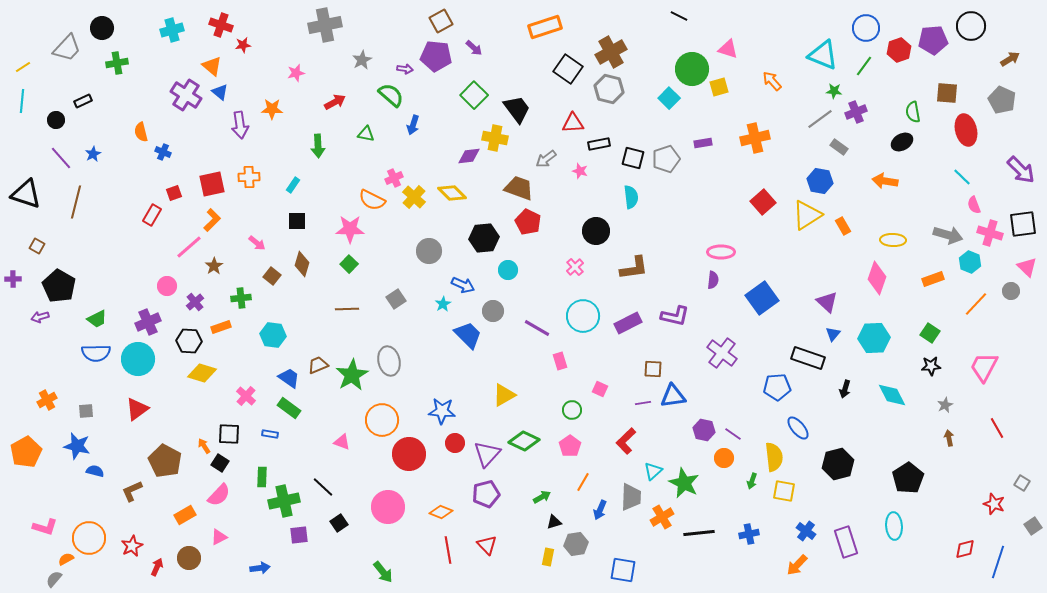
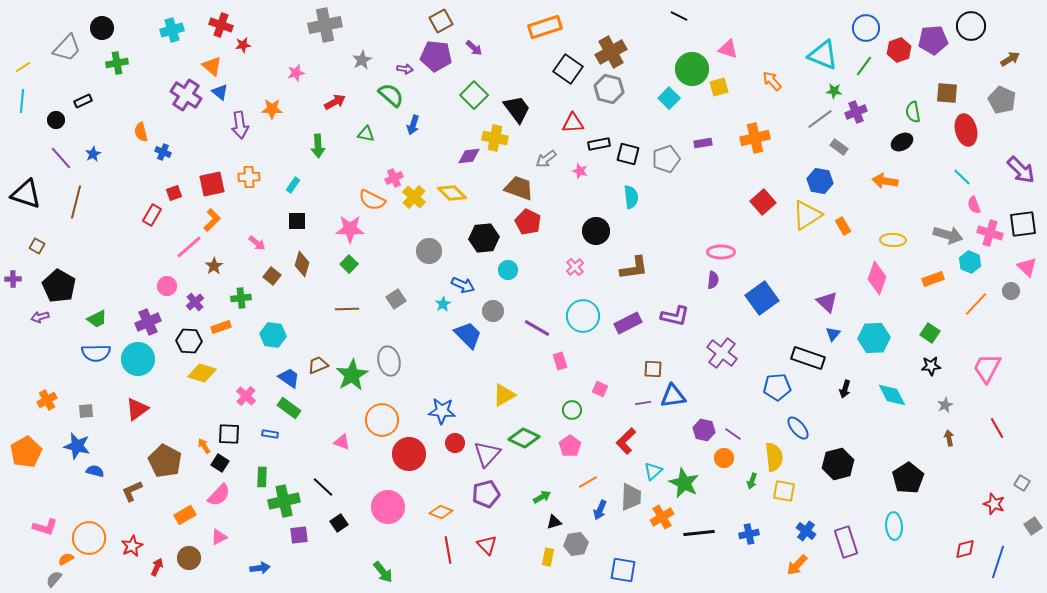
black square at (633, 158): moved 5 px left, 4 px up
pink trapezoid at (984, 367): moved 3 px right, 1 px down
green diamond at (524, 441): moved 3 px up
orange line at (583, 482): moved 5 px right; rotated 30 degrees clockwise
